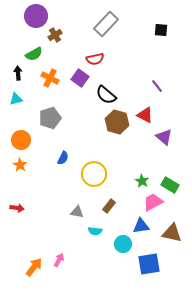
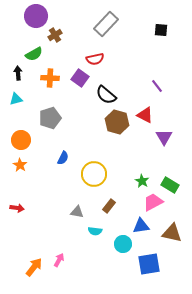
orange cross: rotated 24 degrees counterclockwise
purple triangle: rotated 18 degrees clockwise
